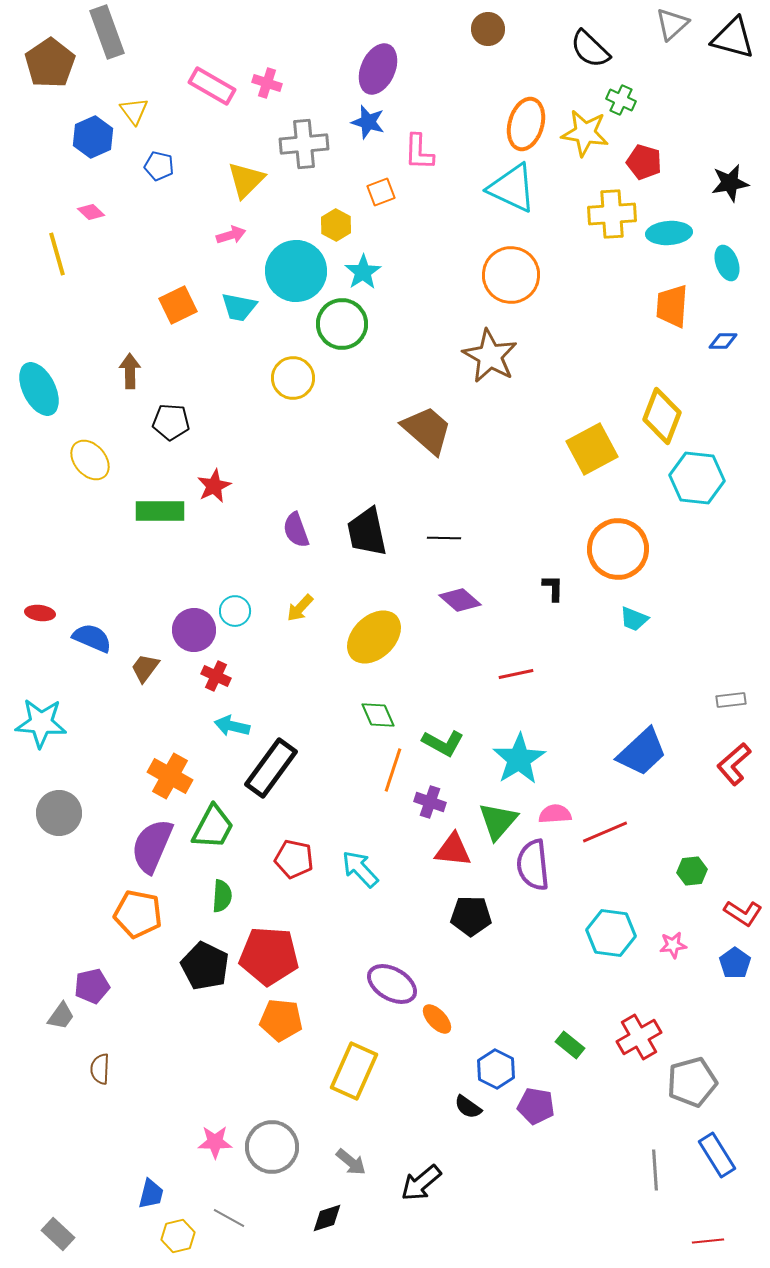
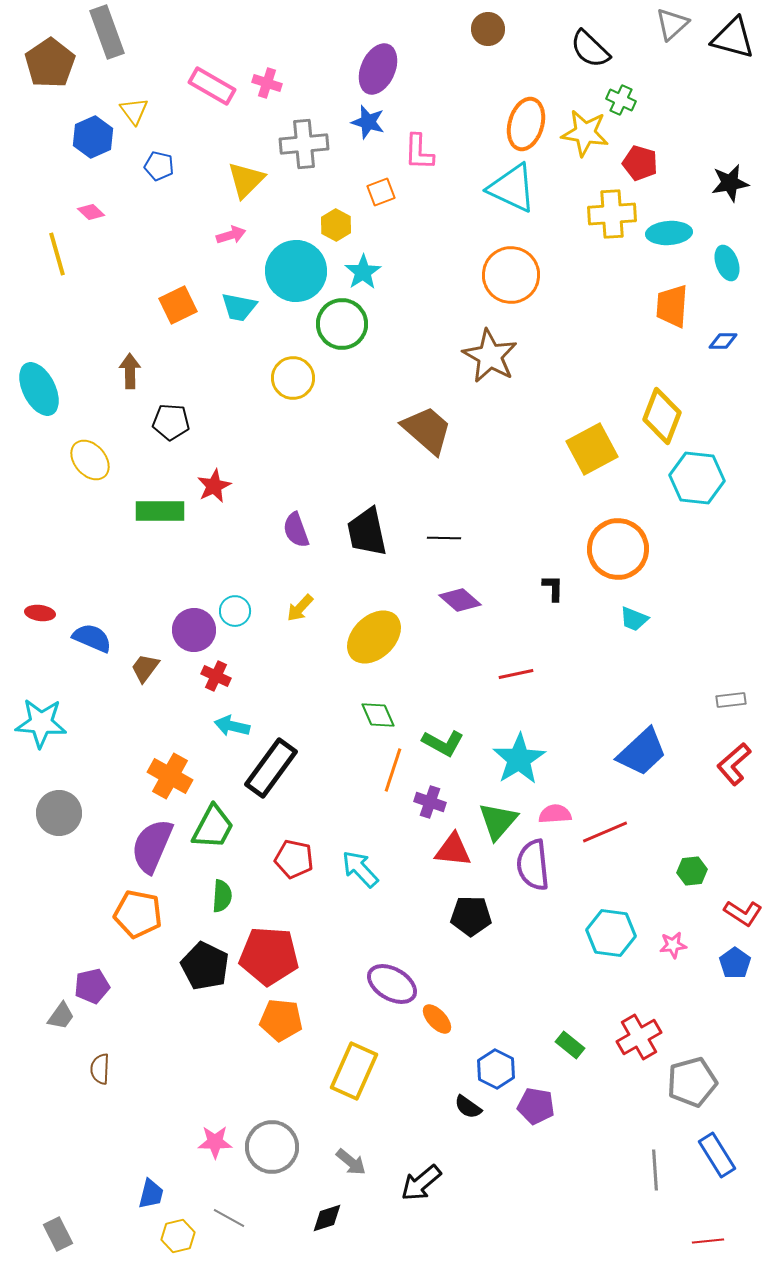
red pentagon at (644, 162): moved 4 px left, 1 px down
gray rectangle at (58, 1234): rotated 20 degrees clockwise
